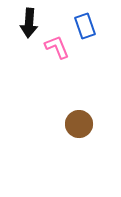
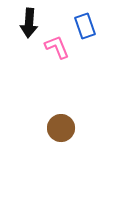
brown circle: moved 18 px left, 4 px down
